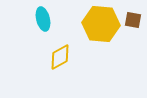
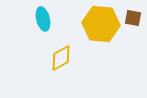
brown square: moved 2 px up
yellow diamond: moved 1 px right, 1 px down
